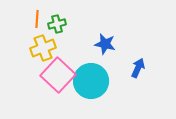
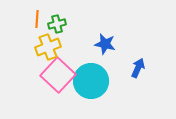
yellow cross: moved 5 px right, 1 px up
